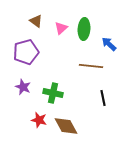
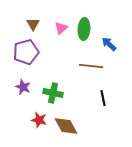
brown triangle: moved 3 px left, 3 px down; rotated 24 degrees clockwise
